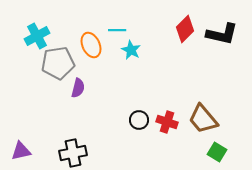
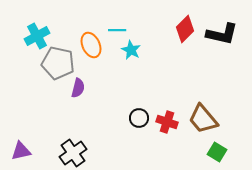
gray pentagon: rotated 20 degrees clockwise
black circle: moved 2 px up
black cross: rotated 24 degrees counterclockwise
